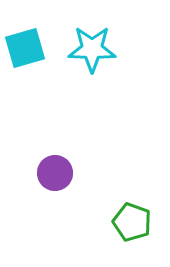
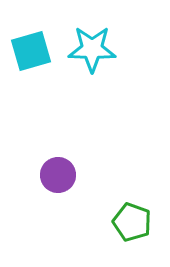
cyan square: moved 6 px right, 3 px down
purple circle: moved 3 px right, 2 px down
